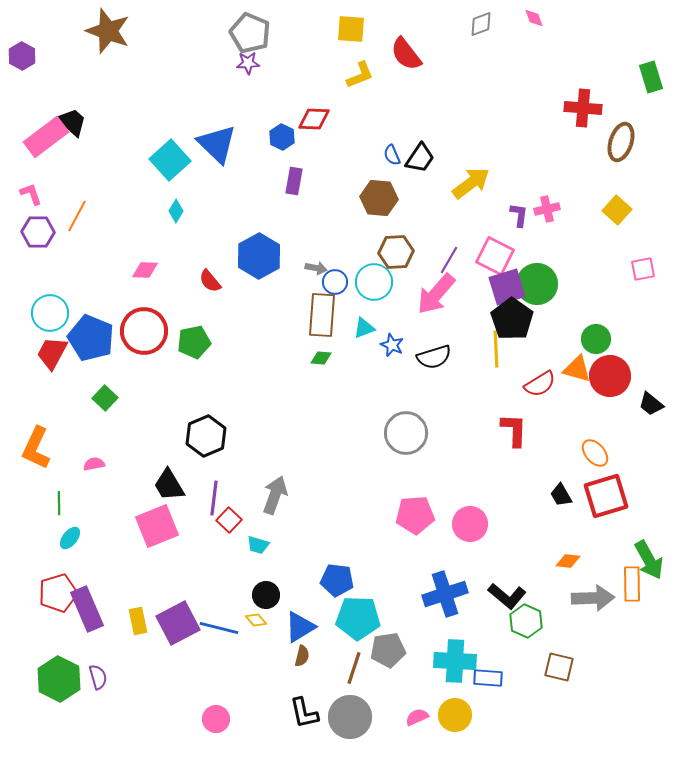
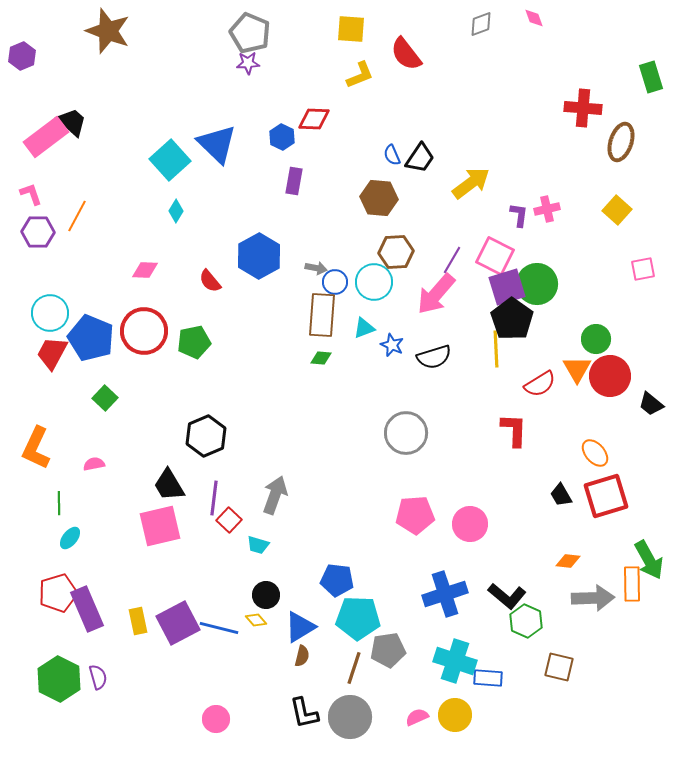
purple hexagon at (22, 56): rotated 8 degrees clockwise
purple line at (449, 260): moved 3 px right
orange triangle at (577, 369): rotated 44 degrees clockwise
pink square at (157, 526): moved 3 px right; rotated 9 degrees clockwise
cyan cross at (455, 661): rotated 15 degrees clockwise
